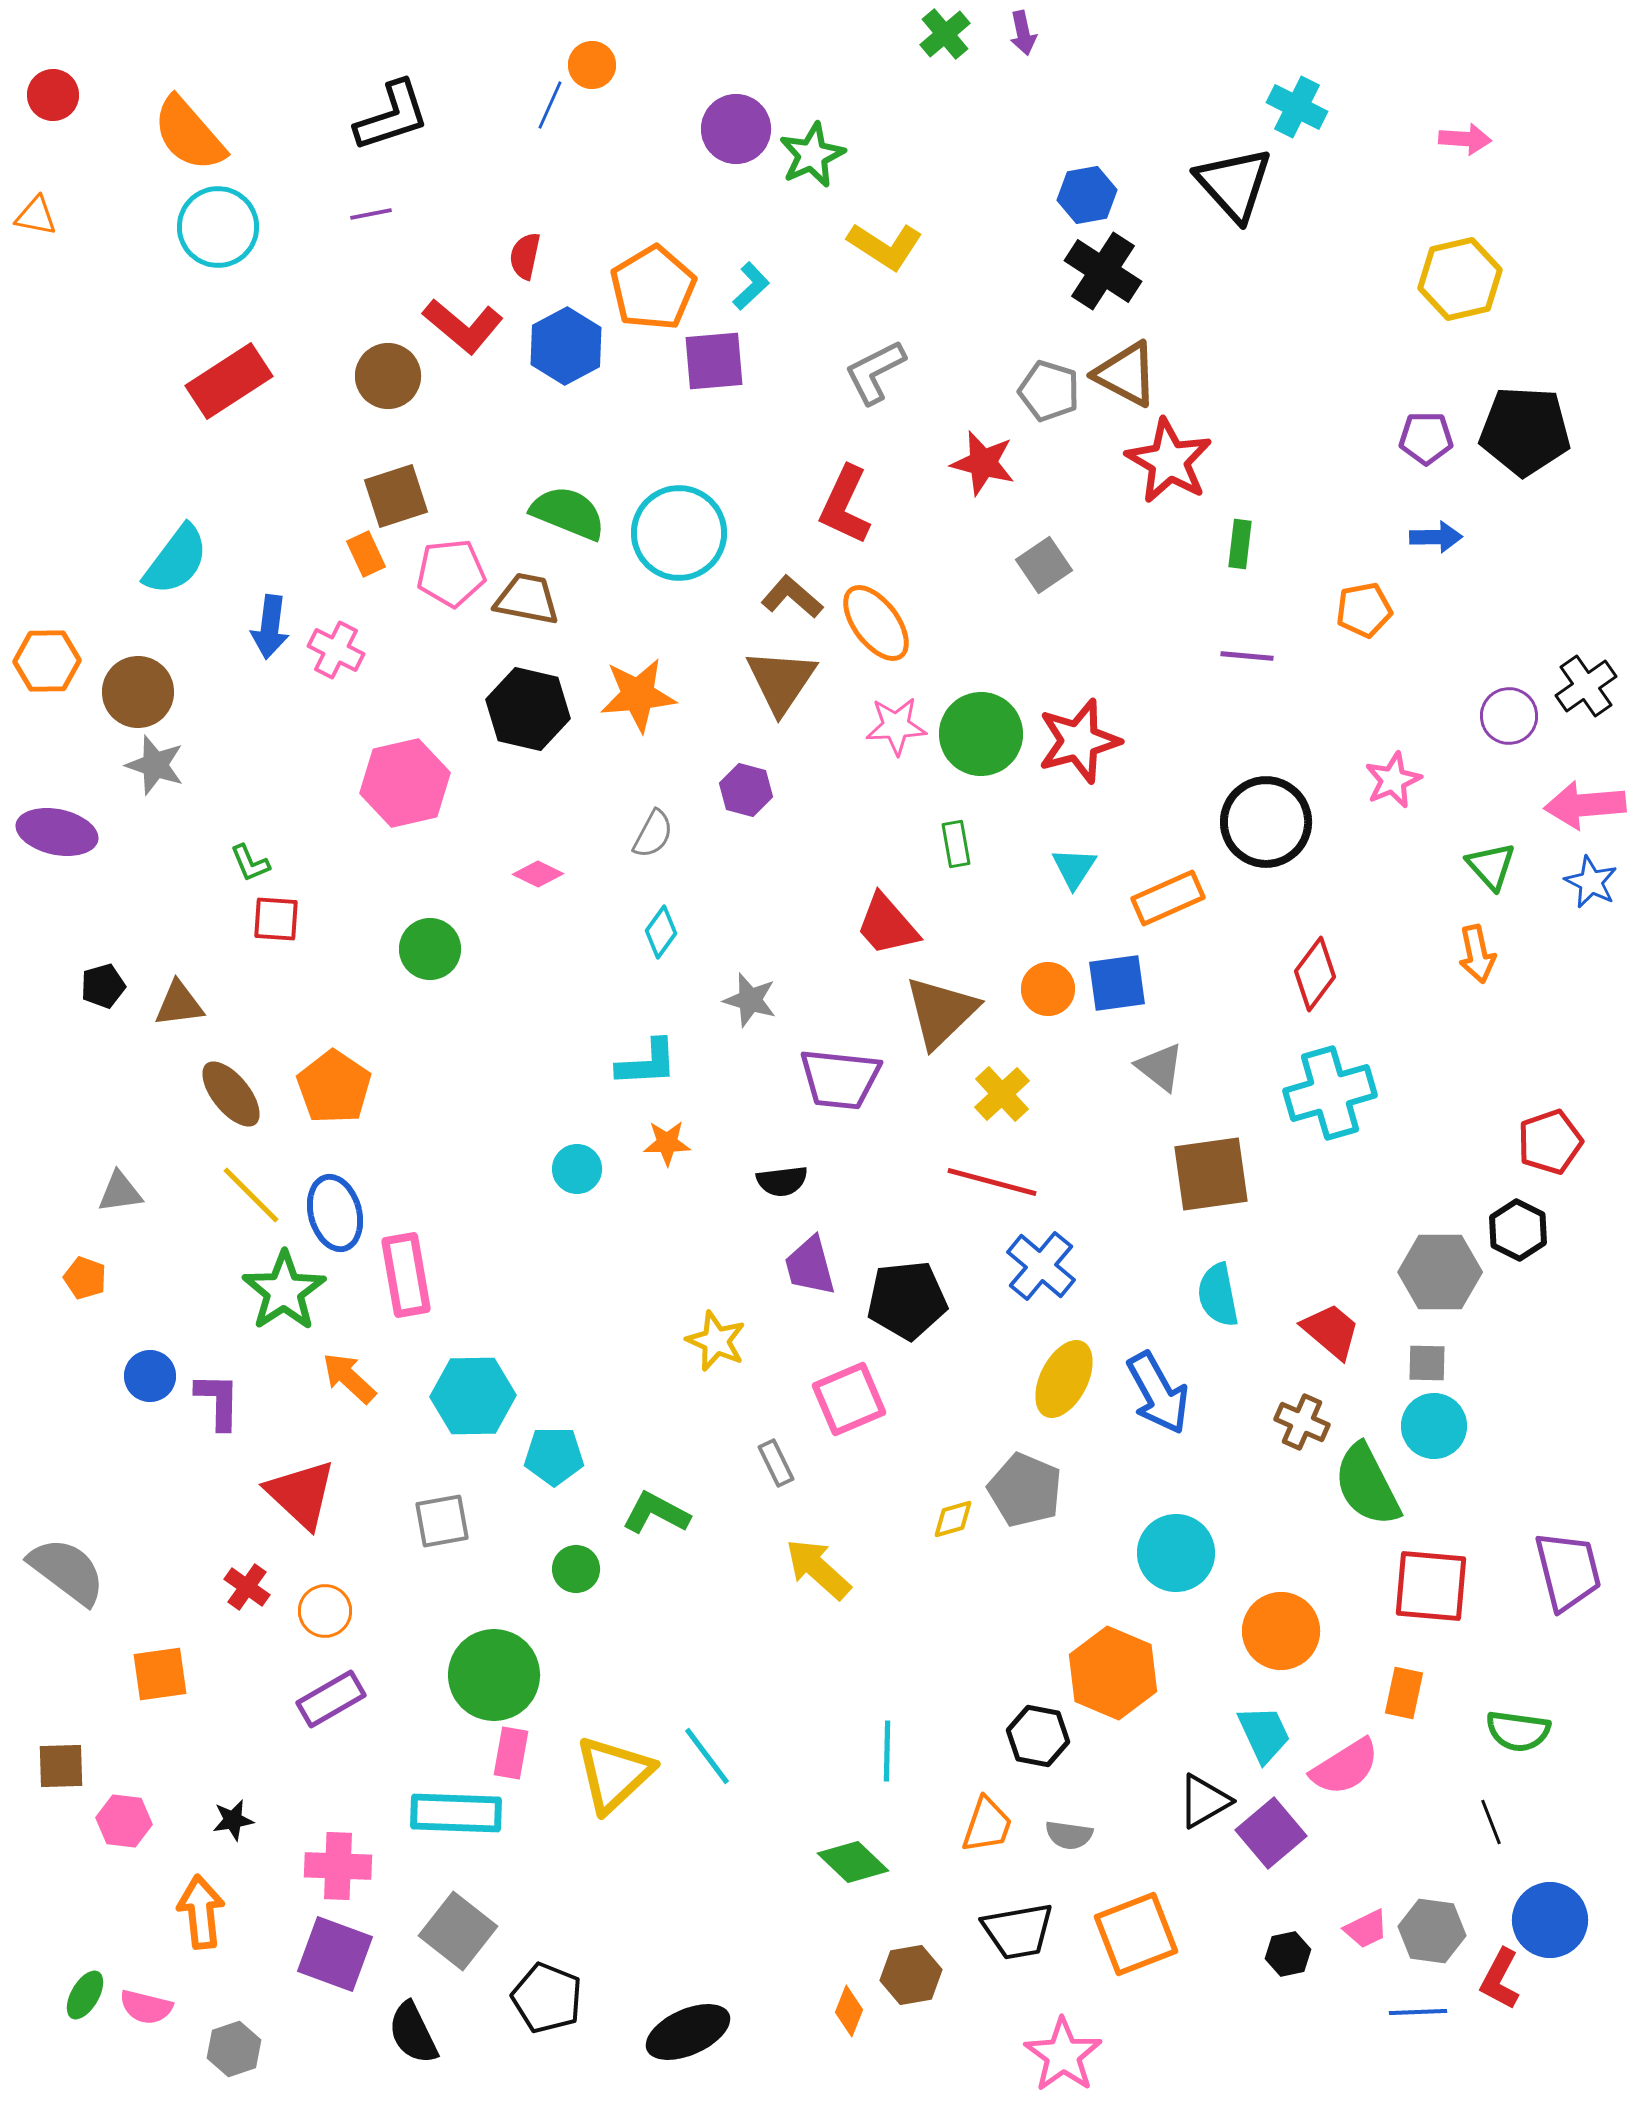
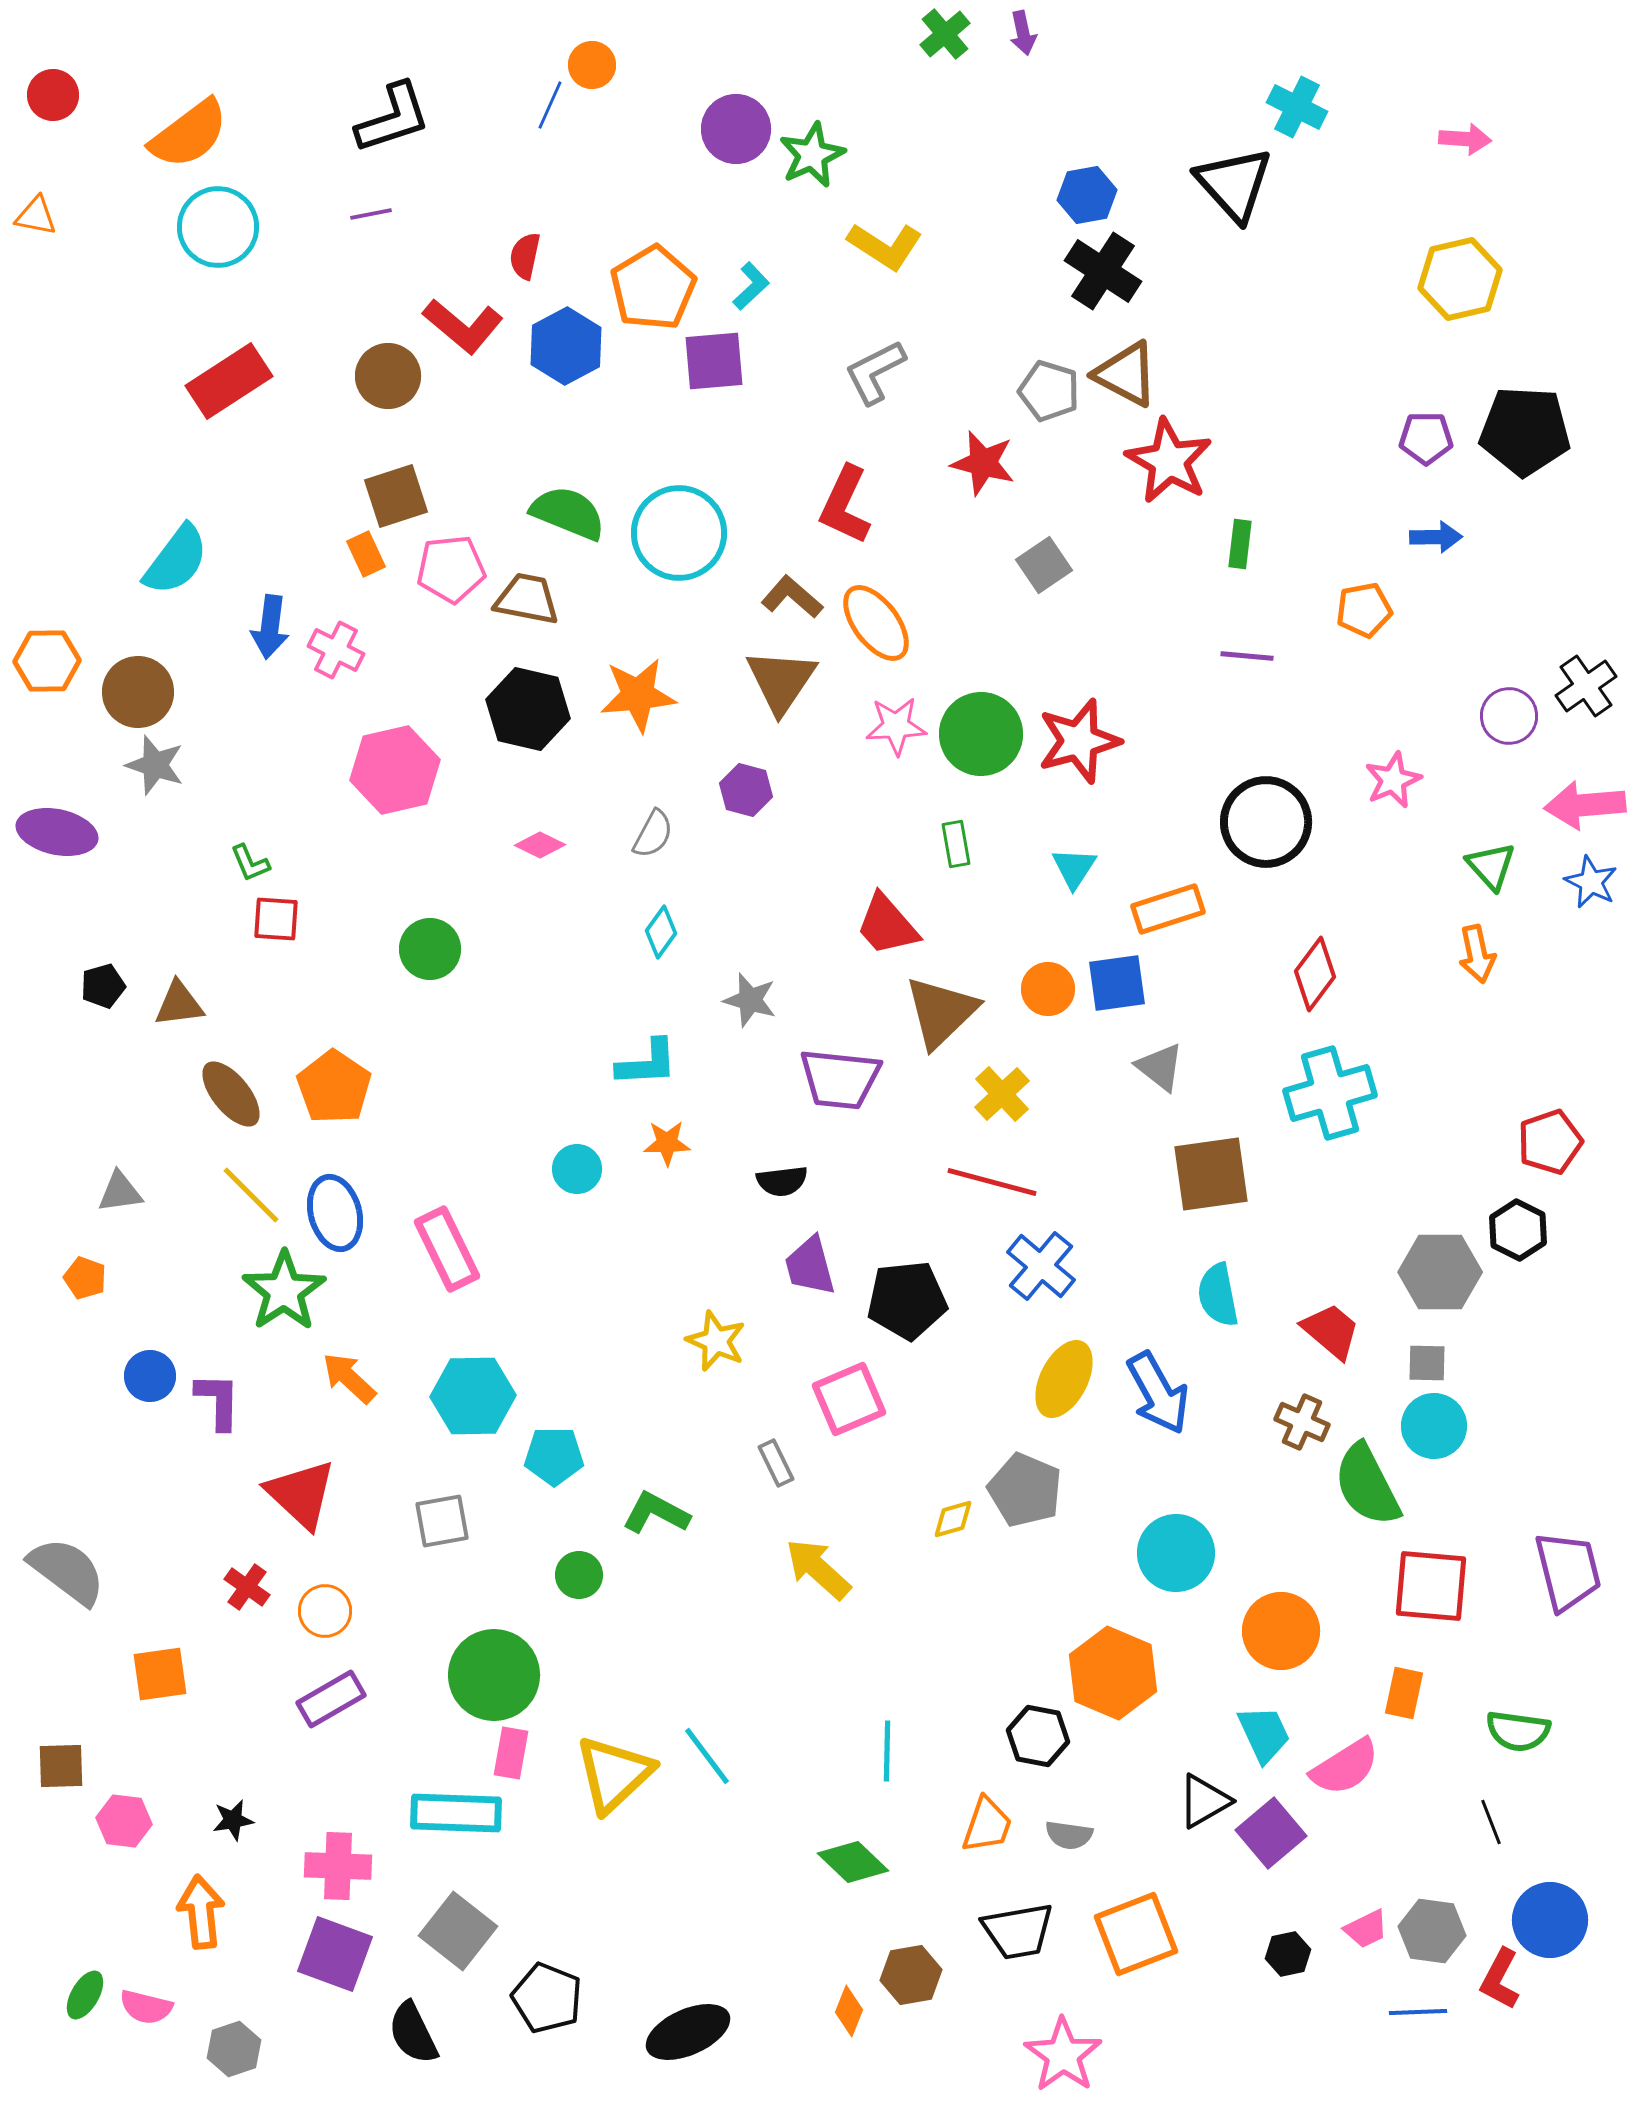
black L-shape at (392, 116): moved 1 px right, 2 px down
orange semicircle at (189, 134): rotated 86 degrees counterclockwise
pink pentagon at (451, 573): moved 4 px up
pink hexagon at (405, 783): moved 10 px left, 13 px up
pink diamond at (538, 874): moved 2 px right, 29 px up
orange rectangle at (1168, 898): moved 11 px down; rotated 6 degrees clockwise
pink rectangle at (406, 1275): moved 41 px right, 26 px up; rotated 16 degrees counterclockwise
green circle at (576, 1569): moved 3 px right, 6 px down
